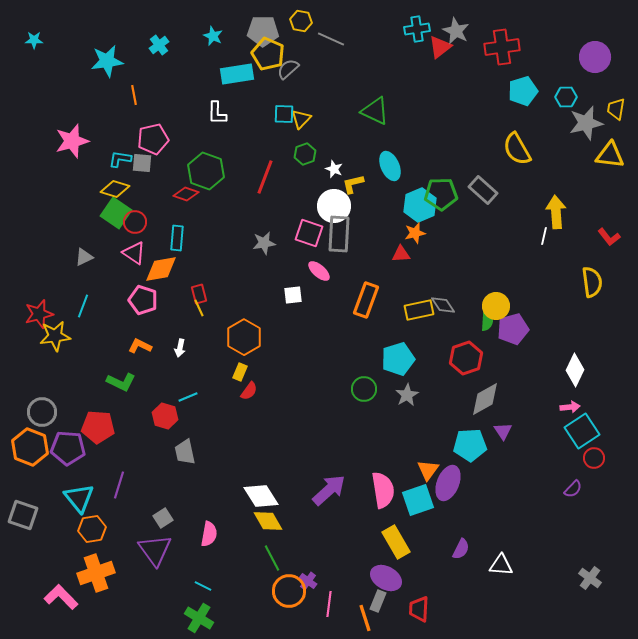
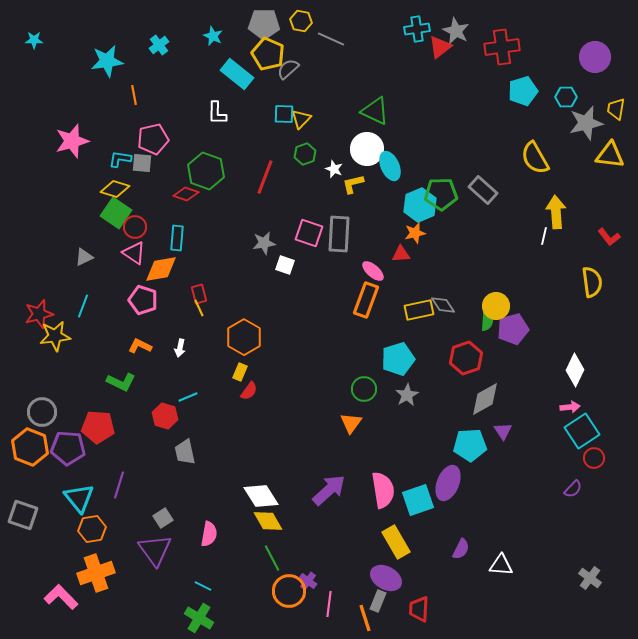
gray pentagon at (263, 31): moved 1 px right, 7 px up
cyan rectangle at (237, 74): rotated 48 degrees clockwise
yellow semicircle at (517, 149): moved 18 px right, 9 px down
white circle at (334, 206): moved 33 px right, 57 px up
red circle at (135, 222): moved 5 px down
pink ellipse at (319, 271): moved 54 px right
white square at (293, 295): moved 8 px left, 30 px up; rotated 24 degrees clockwise
orange triangle at (428, 470): moved 77 px left, 47 px up
